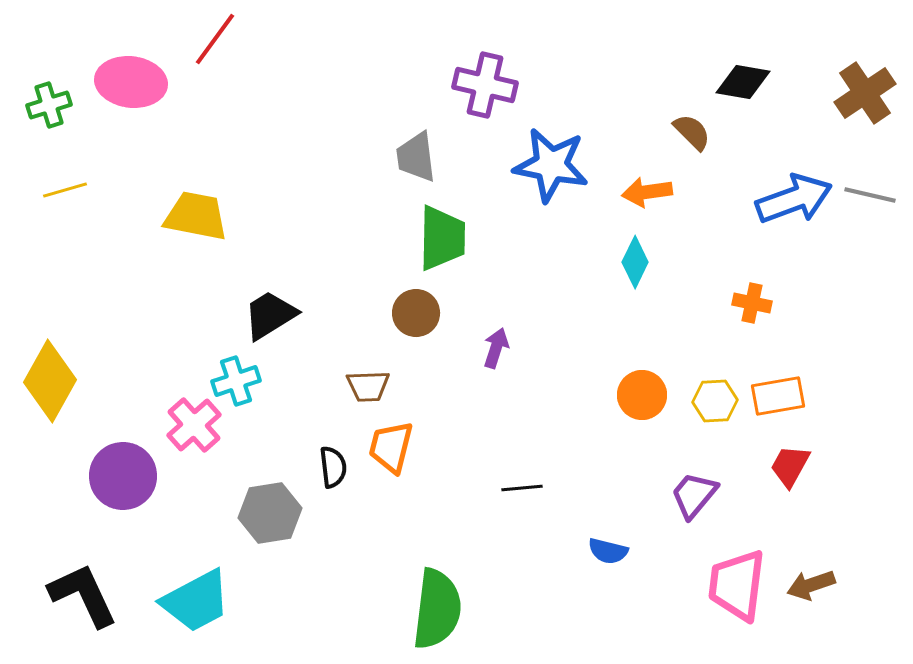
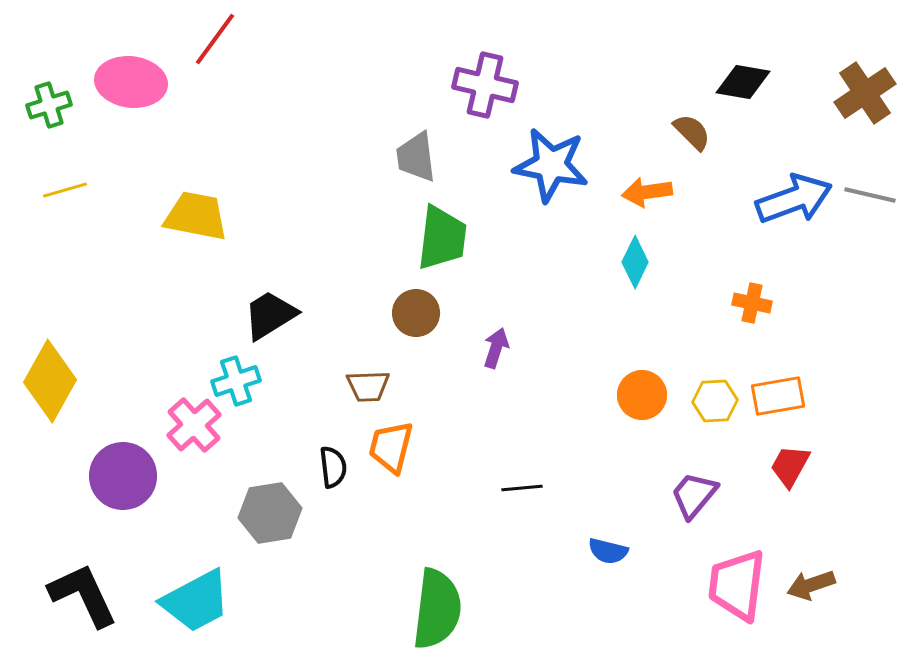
green trapezoid: rotated 6 degrees clockwise
